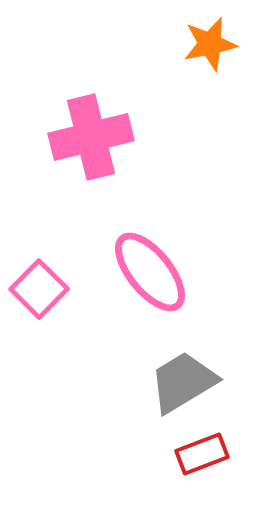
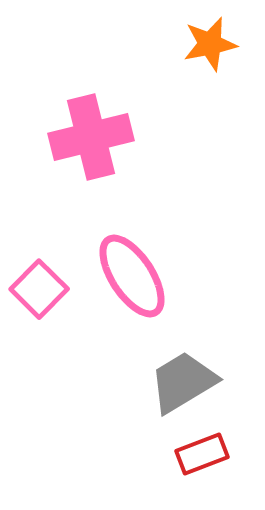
pink ellipse: moved 18 px left, 4 px down; rotated 6 degrees clockwise
